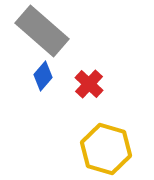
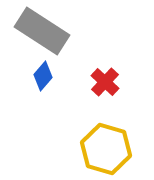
gray rectangle: rotated 8 degrees counterclockwise
red cross: moved 16 px right, 2 px up
